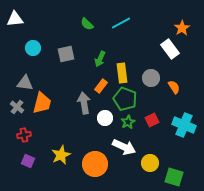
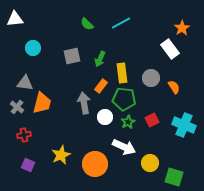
gray square: moved 6 px right, 2 px down
green pentagon: moved 1 px left; rotated 15 degrees counterclockwise
white circle: moved 1 px up
purple square: moved 4 px down
